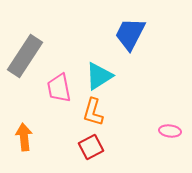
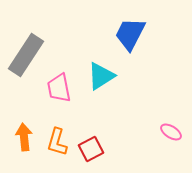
gray rectangle: moved 1 px right, 1 px up
cyan triangle: moved 2 px right
orange L-shape: moved 36 px left, 30 px down
pink ellipse: moved 1 px right, 1 px down; rotated 25 degrees clockwise
red square: moved 2 px down
